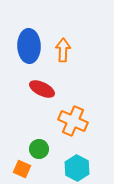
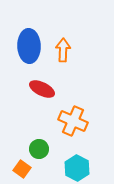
orange square: rotated 12 degrees clockwise
